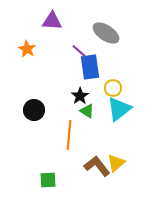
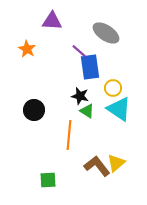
black star: rotated 24 degrees counterclockwise
cyan triangle: rotated 48 degrees counterclockwise
